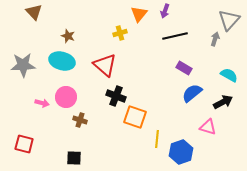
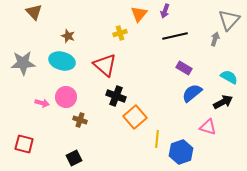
gray star: moved 2 px up
cyan semicircle: moved 2 px down
orange square: rotated 30 degrees clockwise
black square: rotated 28 degrees counterclockwise
